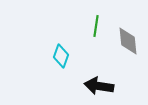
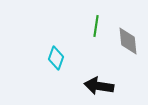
cyan diamond: moved 5 px left, 2 px down
